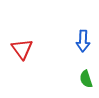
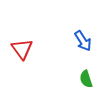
blue arrow: rotated 35 degrees counterclockwise
